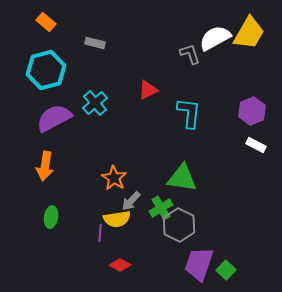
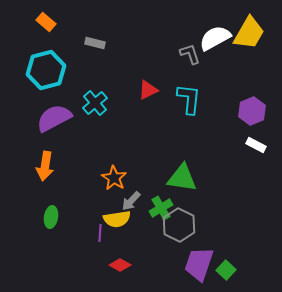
cyan L-shape: moved 14 px up
